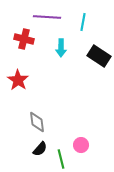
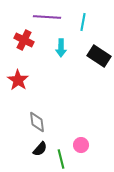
red cross: moved 1 px down; rotated 12 degrees clockwise
